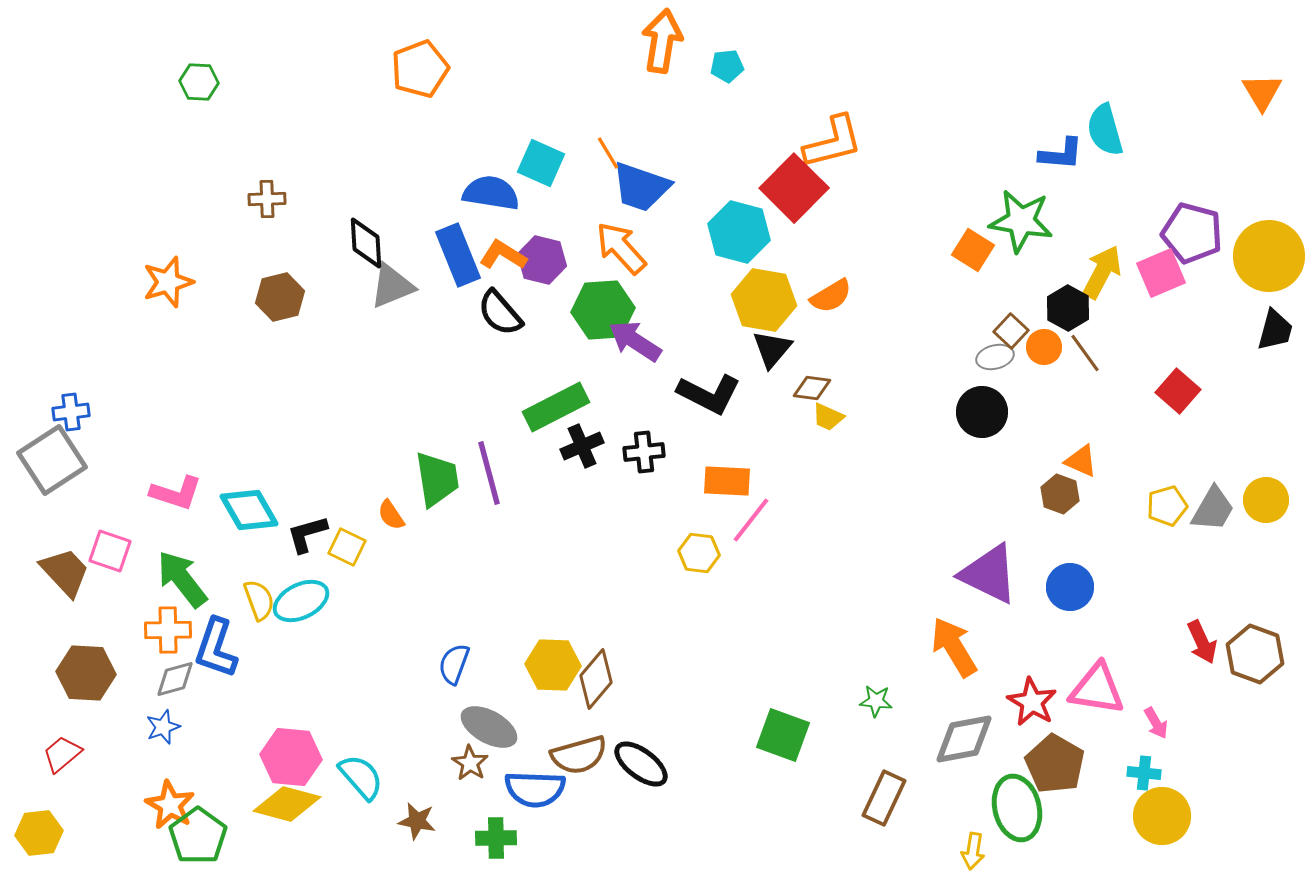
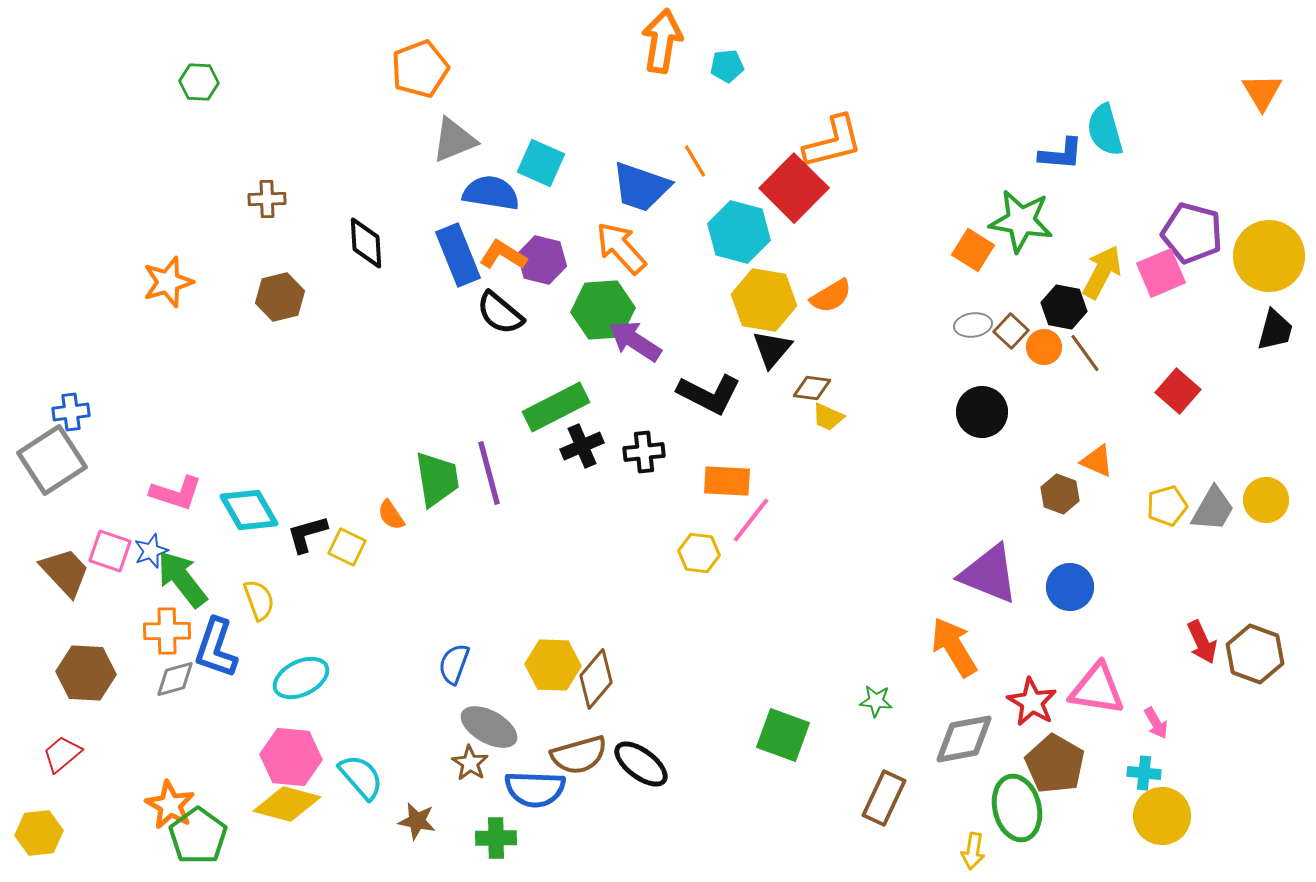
orange line at (608, 153): moved 87 px right, 8 px down
gray triangle at (392, 286): moved 62 px right, 146 px up
black hexagon at (1068, 308): moved 4 px left, 1 px up; rotated 18 degrees counterclockwise
black semicircle at (500, 313): rotated 9 degrees counterclockwise
gray ellipse at (995, 357): moved 22 px left, 32 px up; rotated 6 degrees clockwise
orange triangle at (1081, 461): moved 16 px right
purple triangle at (989, 574): rotated 4 degrees counterclockwise
cyan ellipse at (301, 601): moved 77 px down
orange cross at (168, 630): moved 1 px left, 1 px down
blue star at (163, 727): moved 12 px left, 176 px up
